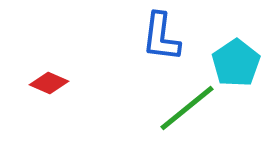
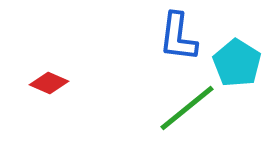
blue L-shape: moved 17 px right
cyan pentagon: moved 1 px right; rotated 6 degrees counterclockwise
